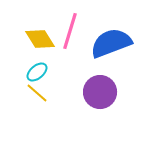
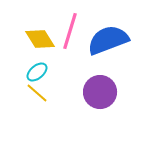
blue semicircle: moved 3 px left, 3 px up
